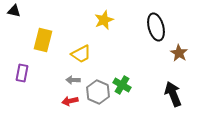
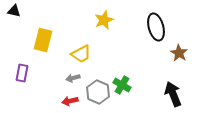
gray arrow: moved 2 px up; rotated 16 degrees counterclockwise
